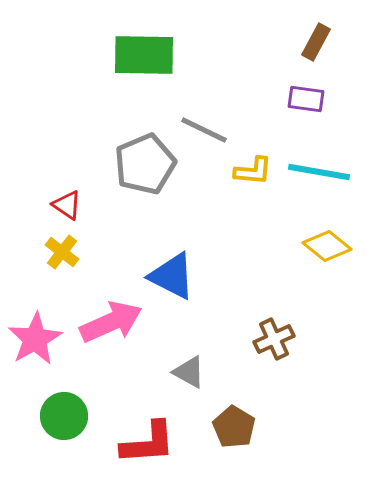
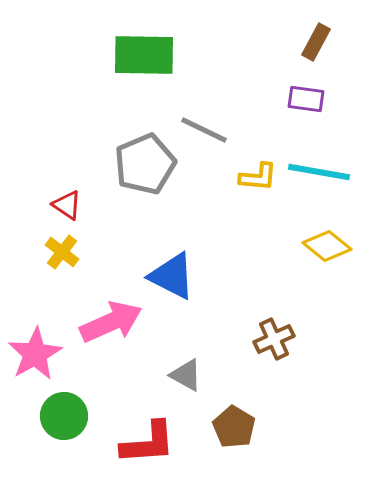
yellow L-shape: moved 5 px right, 6 px down
pink star: moved 15 px down
gray triangle: moved 3 px left, 3 px down
